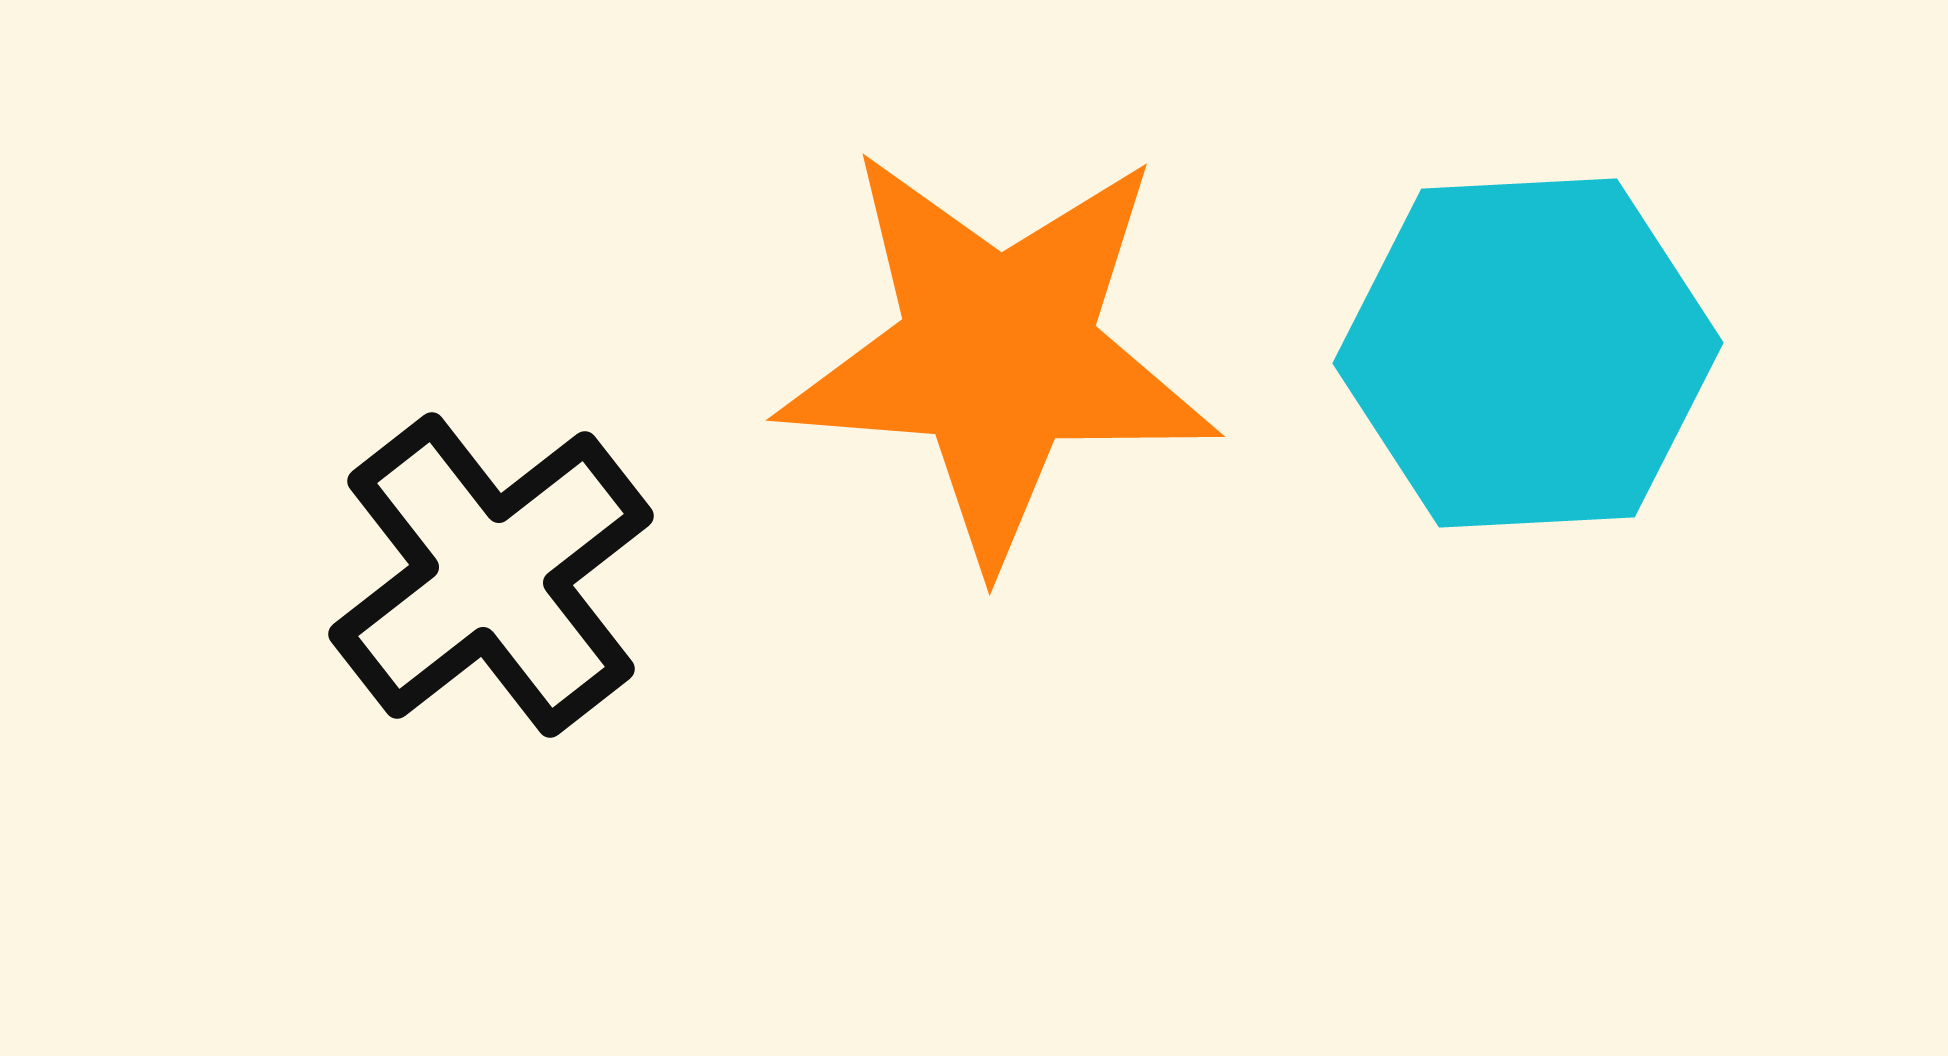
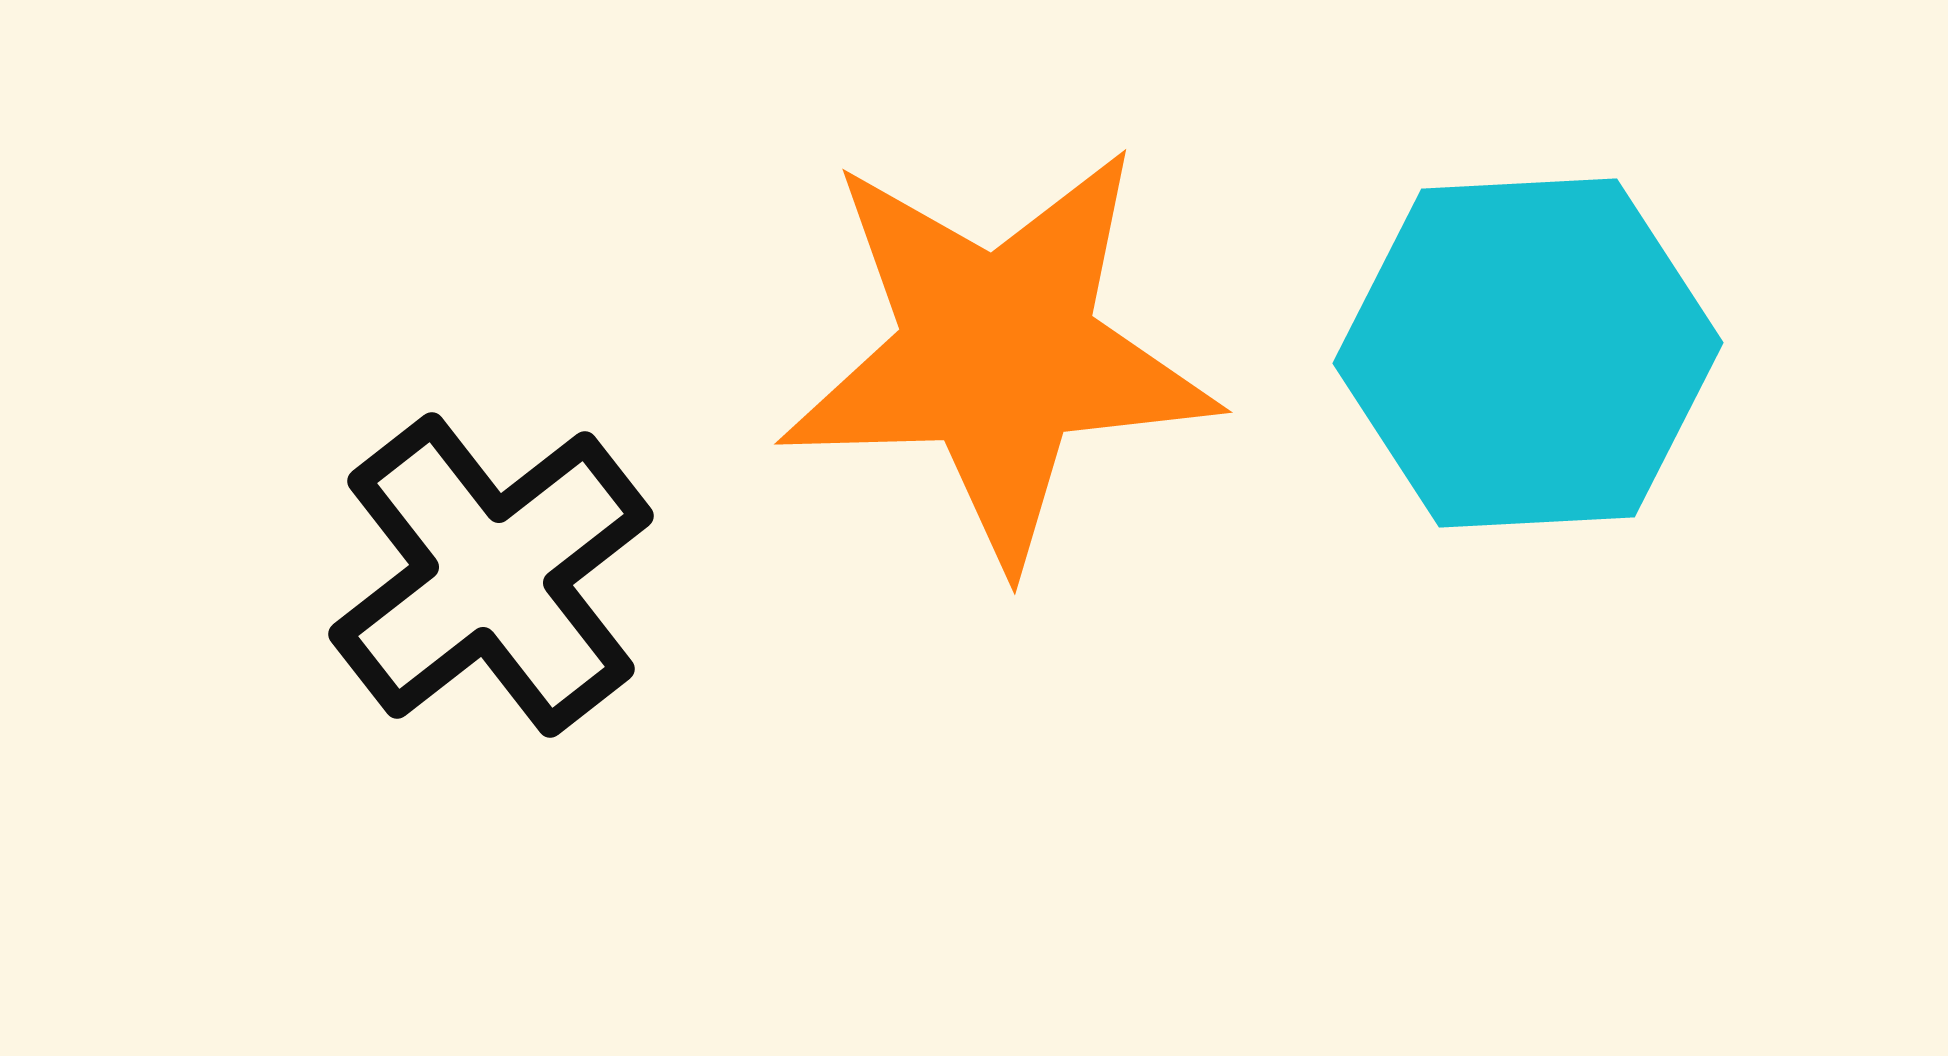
orange star: rotated 6 degrees counterclockwise
